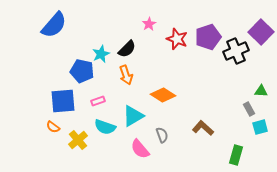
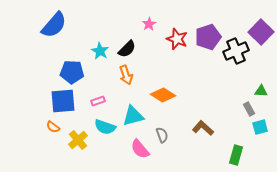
cyan star: moved 1 px left, 3 px up; rotated 18 degrees counterclockwise
blue pentagon: moved 10 px left, 1 px down; rotated 10 degrees counterclockwise
cyan triangle: rotated 15 degrees clockwise
